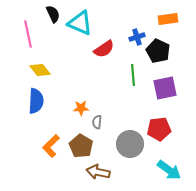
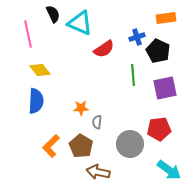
orange rectangle: moved 2 px left, 1 px up
